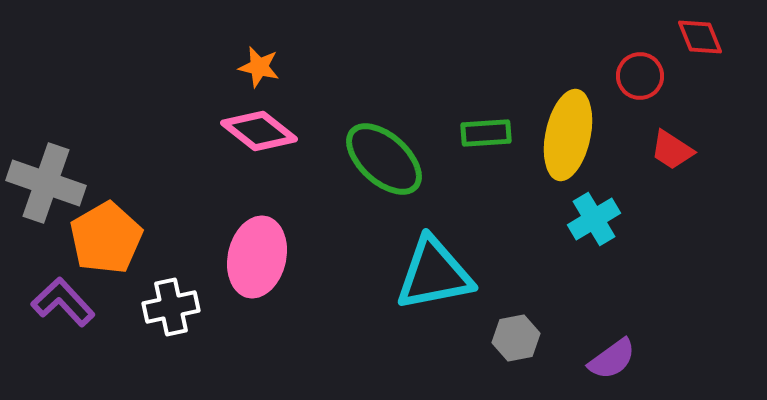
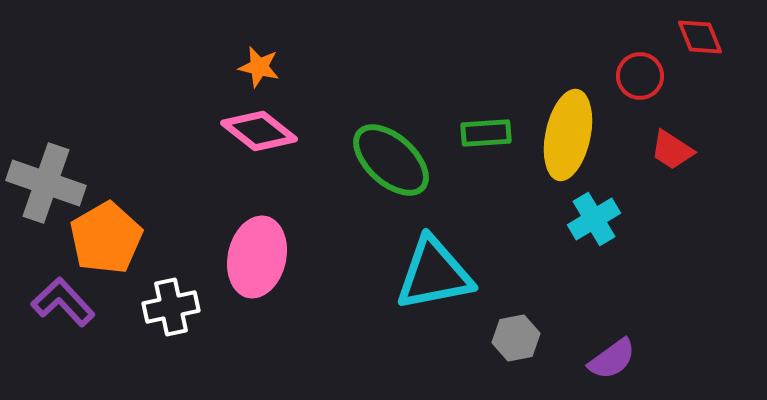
green ellipse: moved 7 px right, 1 px down
